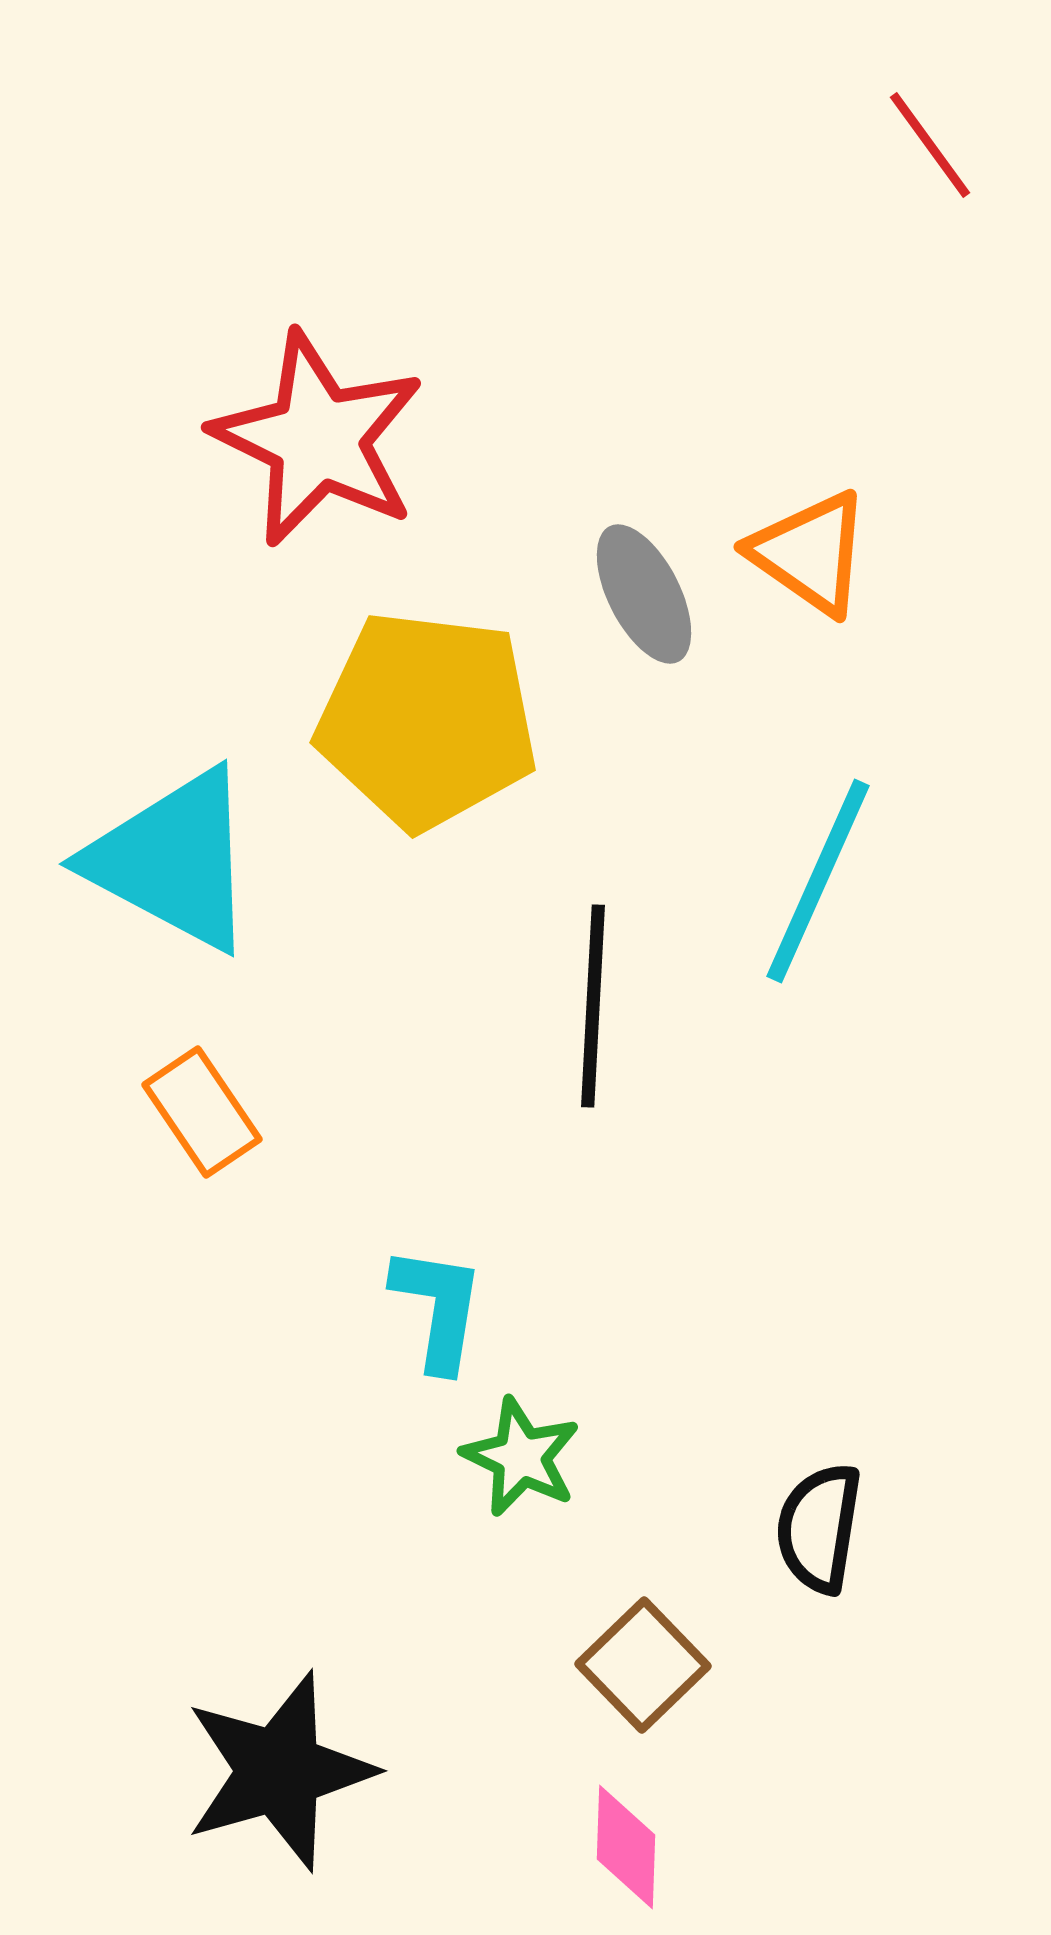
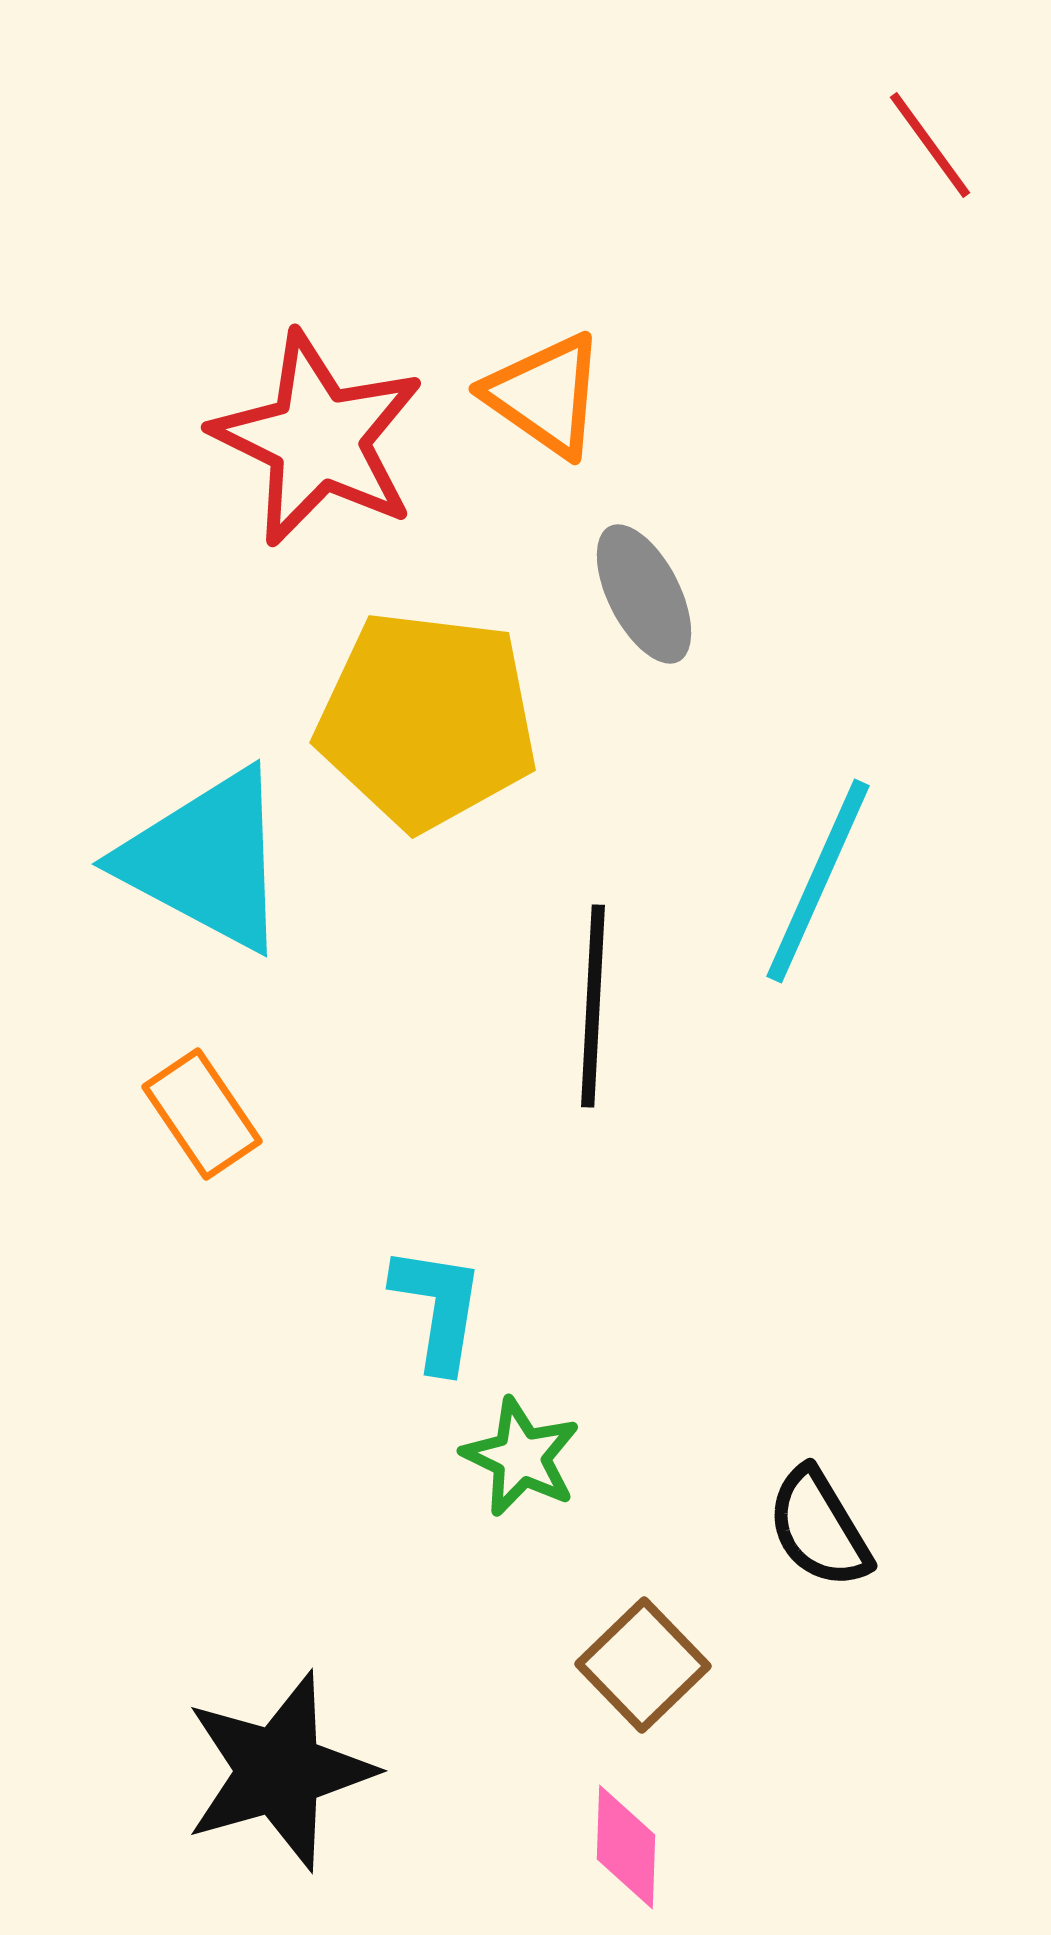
orange triangle: moved 265 px left, 158 px up
cyan triangle: moved 33 px right
orange rectangle: moved 2 px down
black semicircle: rotated 40 degrees counterclockwise
